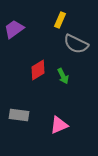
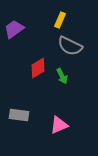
gray semicircle: moved 6 px left, 2 px down
red diamond: moved 2 px up
green arrow: moved 1 px left
